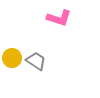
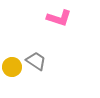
yellow circle: moved 9 px down
